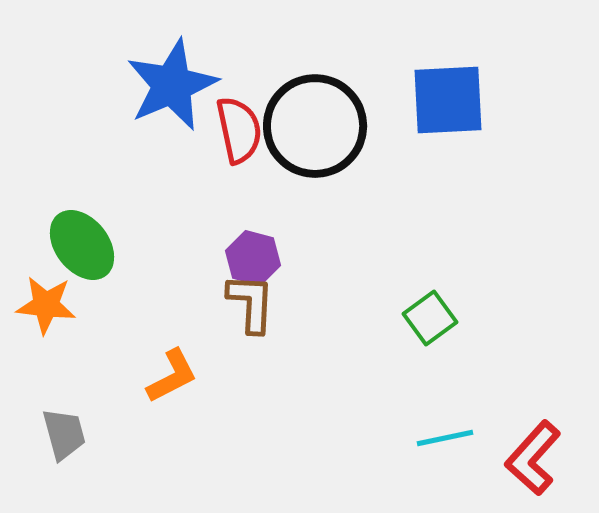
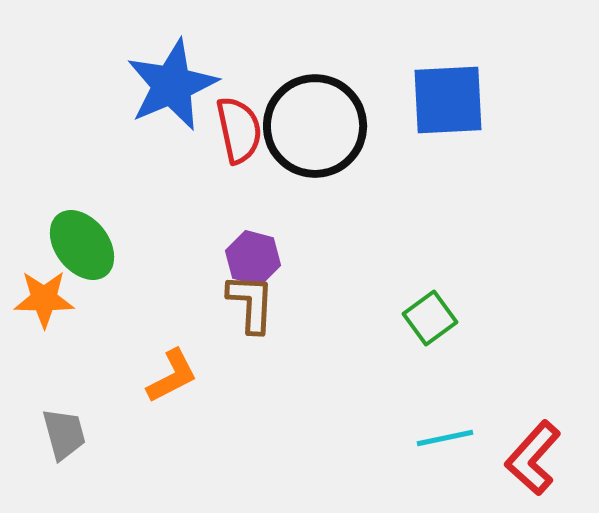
orange star: moved 2 px left, 6 px up; rotated 6 degrees counterclockwise
